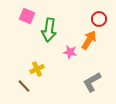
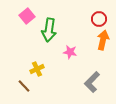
pink square: rotated 28 degrees clockwise
orange arrow: moved 14 px right; rotated 18 degrees counterclockwise
gray L-shape: rotated 15 degrees counterclockwise
